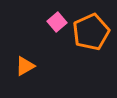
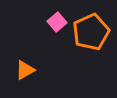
orange triangle: moved 4 px down
